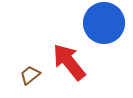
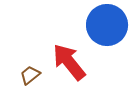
blue circle: moved 3 px right, 2 px down
